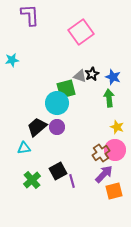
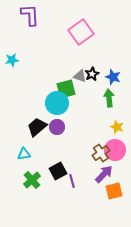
cyan triangle: moved 6 px down
